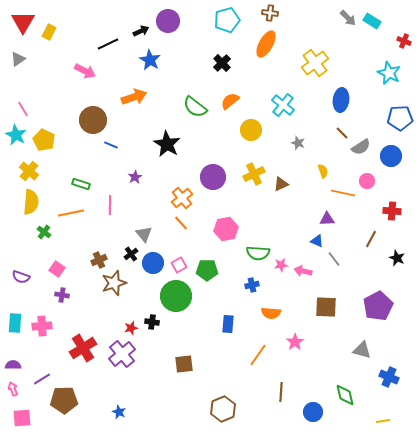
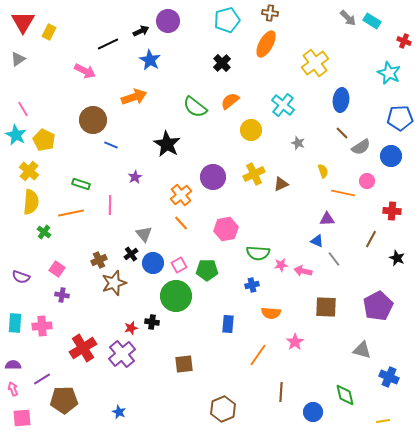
orange cross at (182, 198): moved 1 px left, 3 px up
